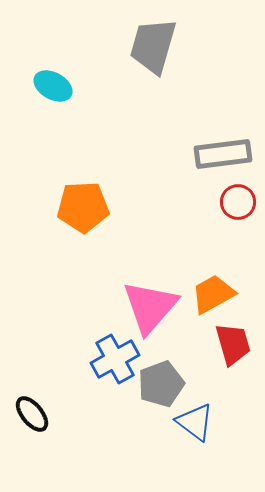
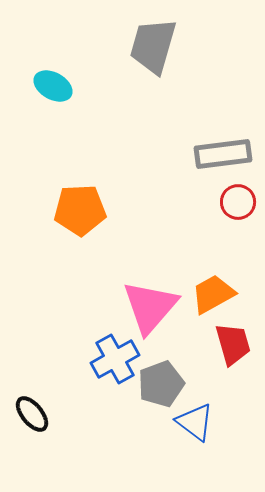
orange pentagon: moved 3 px left, 3 px down
